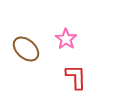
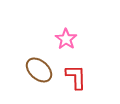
brown ellipse: moved 13 px right, 21 px down
